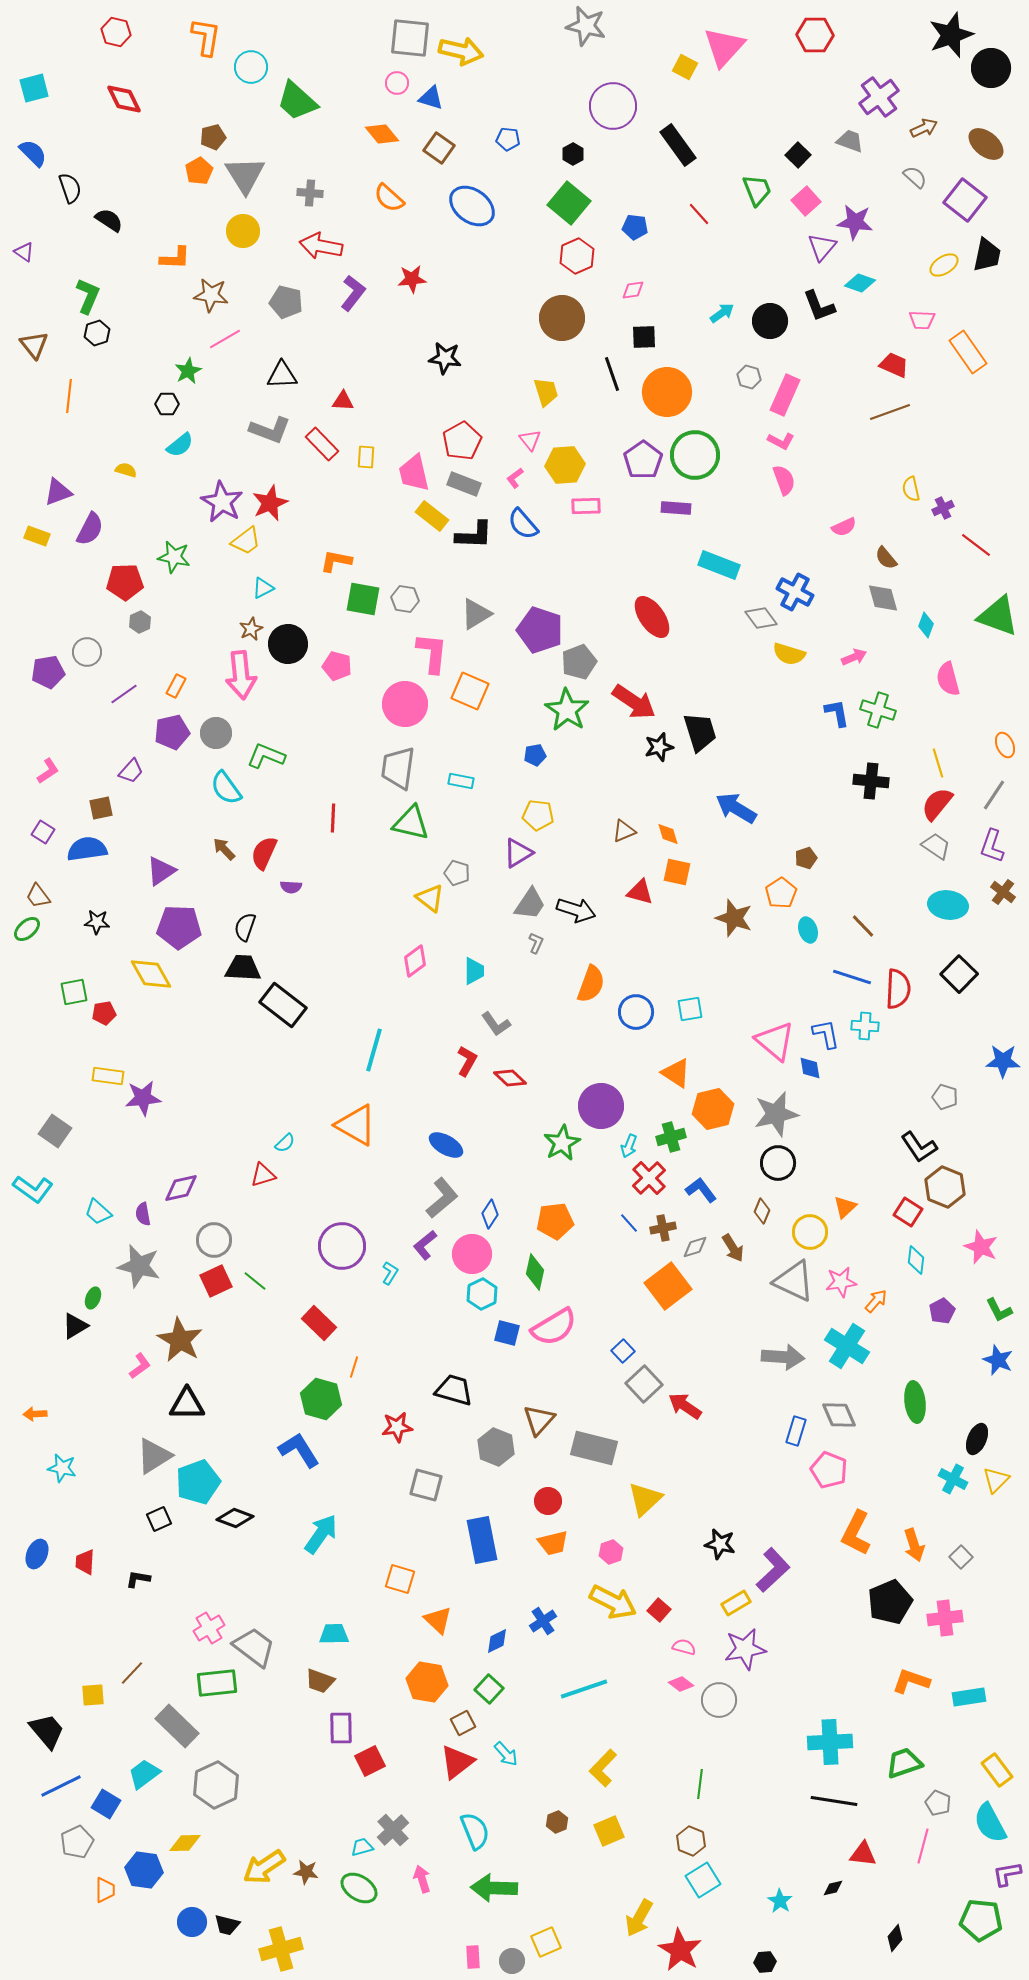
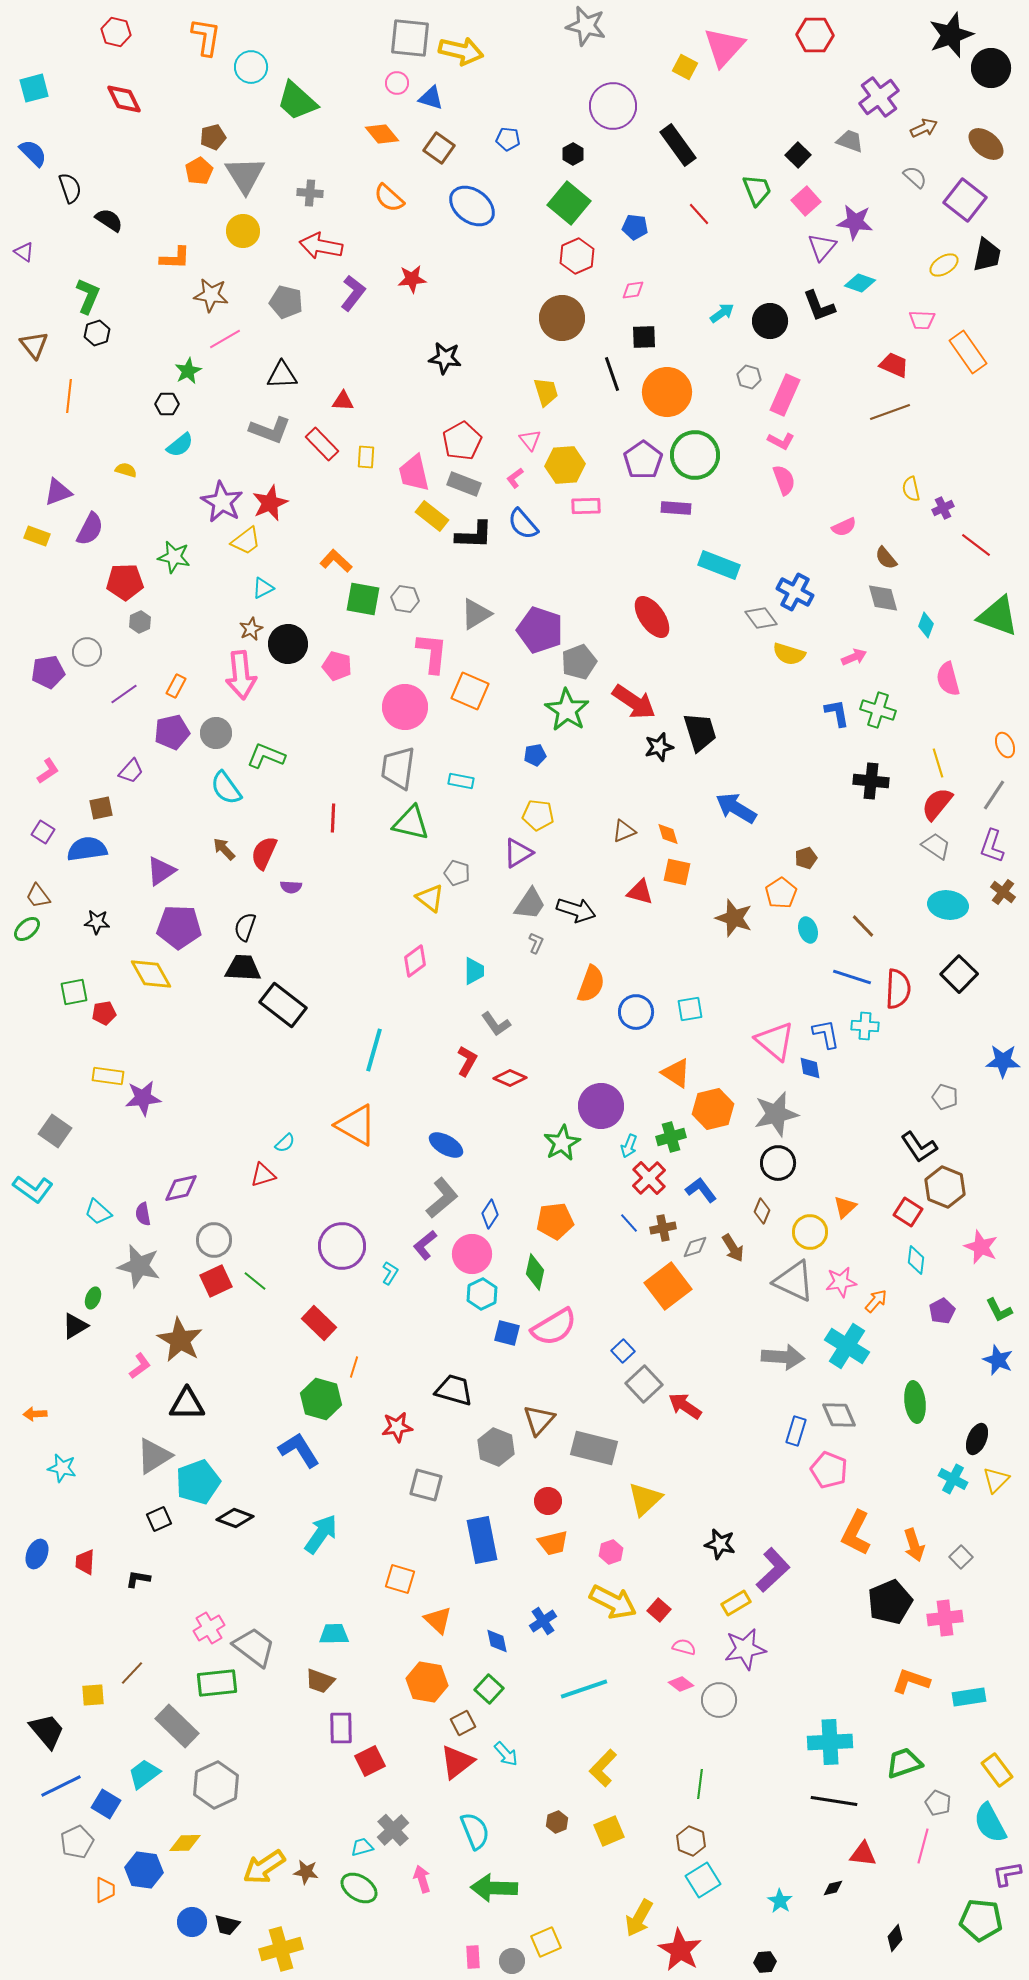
orange L-shape at (336, 561): rotated 32 degrees clockwise
pink circle at (405, 704): moved 3 px down
red diamond at (510, 1078): rotated 20 degrees counterclockwise
blue diamond at (497, 1641): rotated 76 degrees counterclockwise
